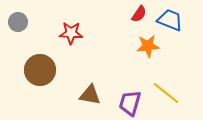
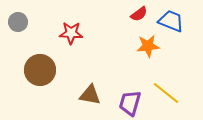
red semicircle: rotated 18 degrees clockwise
blue trapezoid: moved 1 px right, 1 px down
